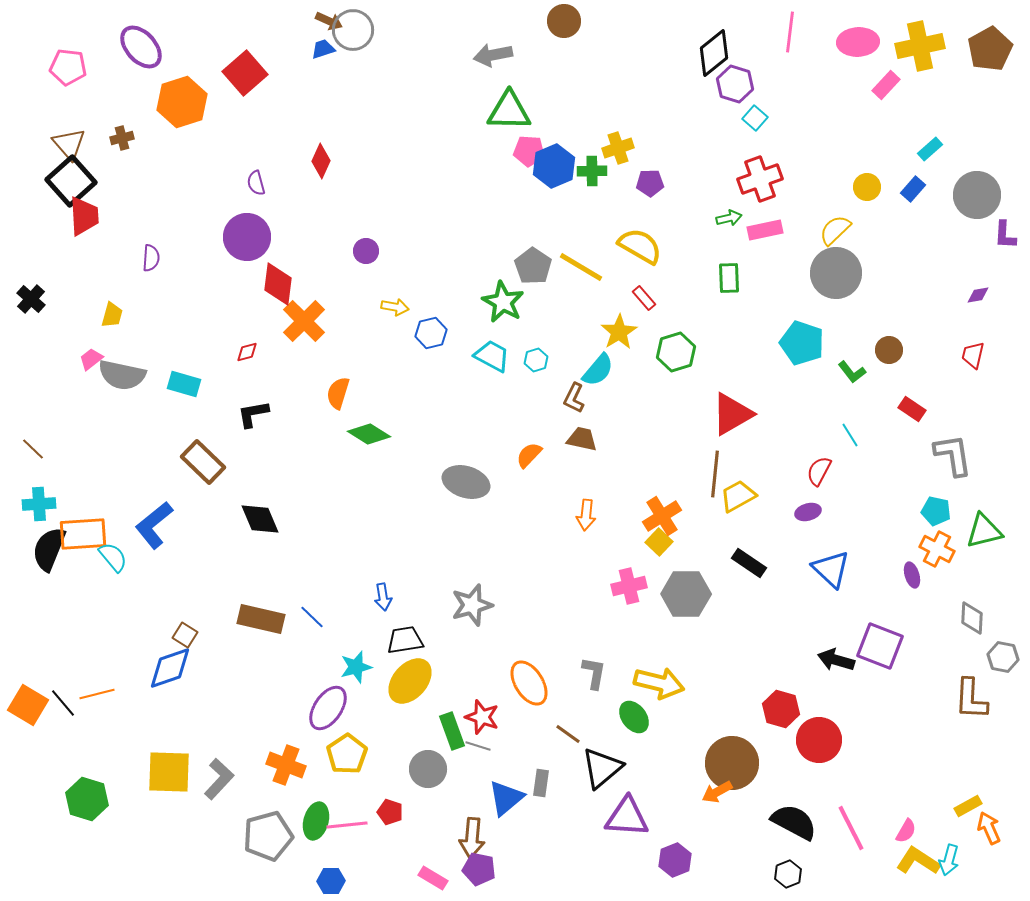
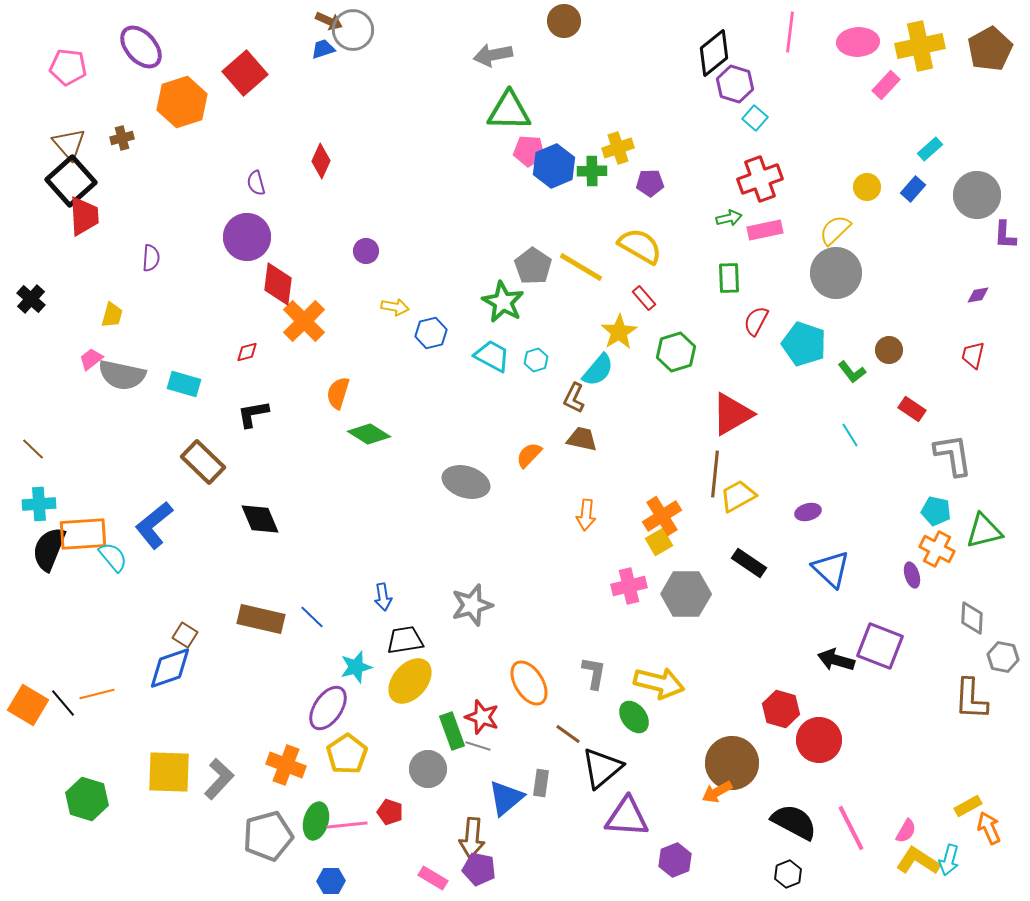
cyan pentagon at (802, 343): moved 2 px right, 1 px down
red semicircle at (819, 471): moved 63 px left, 150 px up
yellow square at (659, 542): rotated 16 degrees clockwise
